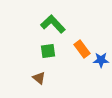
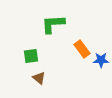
green L-shape: rotated 50 degrees counterclockwise
green square: moved 17 px left, 5 px down
